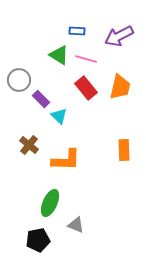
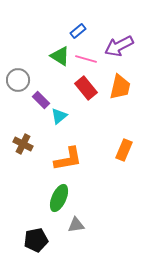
blue rectangle: moved 1 px right; rotated 42 degrees counterclockwise
purple arrow: moved 10 px down
green triangle: moved 1 px right, 1 px down
gray circle: moved 1 px left
purple rectangle: moved 1 px down
cyan triangle: rotated 36 degrees clockwise
brown cross: moved 6 px left, 1 px up; rotated 12 degrees counterclockwise
orange rectangle: rotated 25 degrees clockwise
orange L-shape: moved 2 px right, 1 px up; rotated 12 degrees counterclockwise
green ellipse: moved 9 px right, 5 px up
gray triangle: rotated 30 degrees counterclockwise
black pentagon: moved 2 px left
